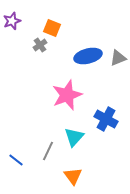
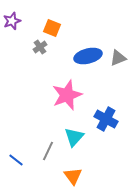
gray cross: moved 2 px down
